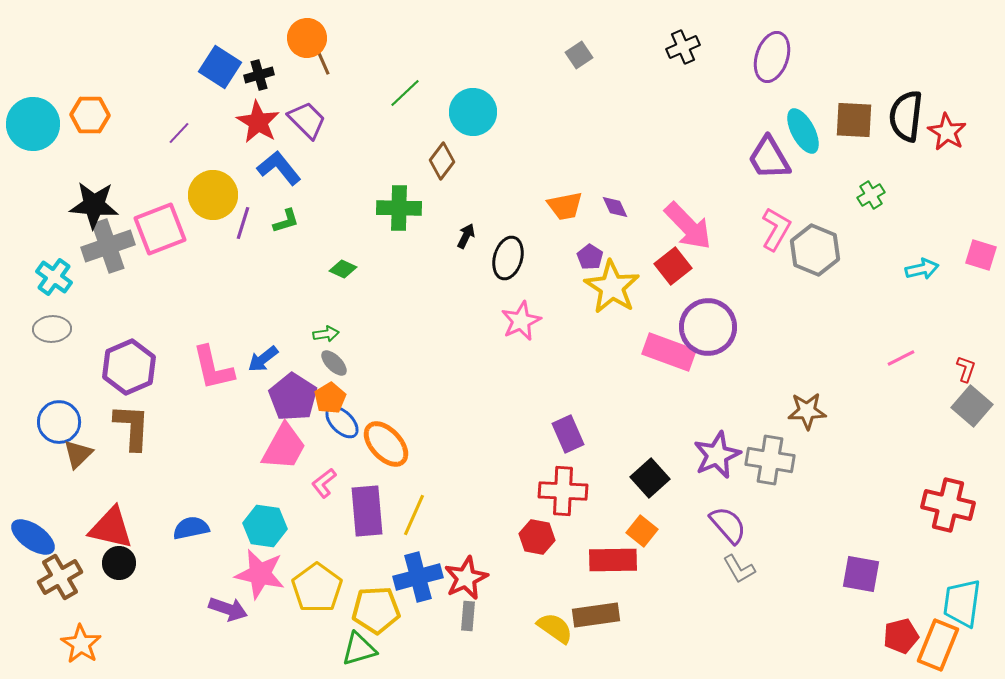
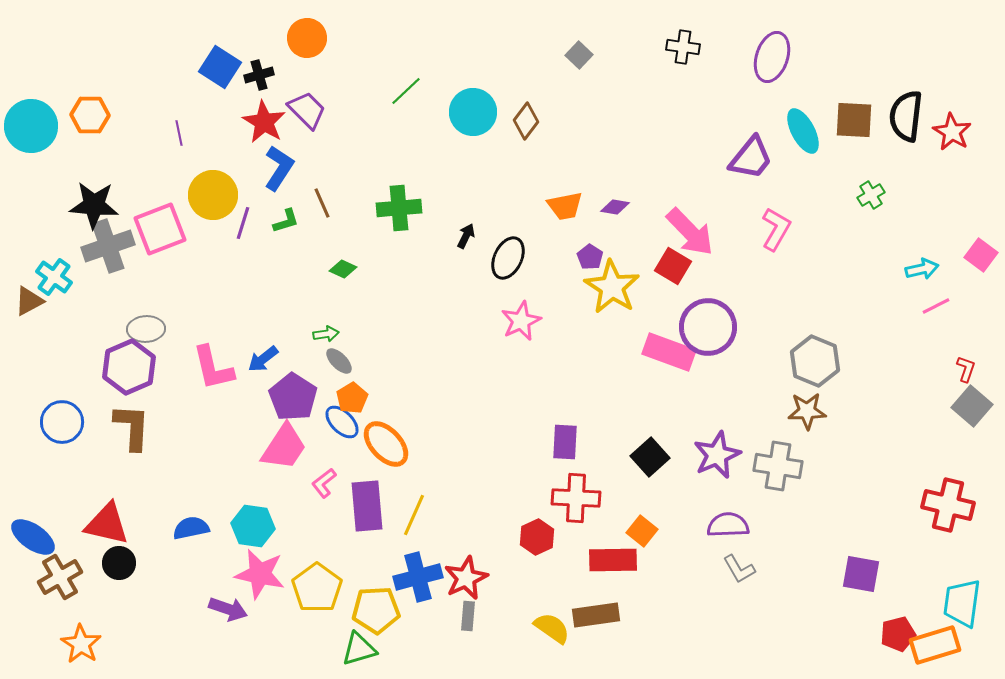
black cross at (683, 47): rotated 32 degrees clockwise
gray square at (579, 55): rotated 12 degrees counterclockwise
brown line at (322, 60): moved 143 px down
green line at (405, 93): moved 1 px right, 2 px up
purple trapezoid at (307, 120): moved 10 px up
red star at (258, 122): moved 6 px right
cyan circle at (33, 124): moved 2 px left, 2 px down
red star at (947, 132): moved 5 px right
purple line at (179, 133): rotated 55 degrees counterclockwise
purple trapezoid at (769, 158): moved 18 px left; rotated 111 degrees counterclockwise
brown diamond at (442, 161): moved 84 px right, 40 px up
blue L-shape at (279, 168): rotated 72 degrees clockwise
purple diamond at (615, 207): rotated 56 degrees counterclockwise
green cross at (399, 208): rotated 6 degrees counterclockwise
pink arrow at (688, 226): moved 2 px right, 6 px down
gray hexagon at (815, 250): moved 111 px down
pink square at (981, 255): rotated 20 degrees clockwise
black ellipse at (508, 258): rotated 9 degrees clockwise
red square at (673, 266): rotated 21 degrees counterclockwise
gray ellipse at (52, 329): moved 94 px right
pink line at (901, 358): moved 35 px right, 52 px up
gray ellipse at (334, 363): moved 5 px right, 2 px up
orange pentagon at (330, 398): moved 22 px right
blue circle at (59, 422): moved 3 px right
purple rectangle at (568, 434): moved 3 px left, 8 px down; rotated 27 degrees clockwise
pink trapezoid at (284, 447): rotated 4 degrees clockwise
brown triangle at (78, 454): moved 49 px left, 153 px up; rotated 16 degrees clockwise
gray cross at (770, 460): moved 8 px right, 6 px down
black square at (650, 478): moved 21 px up
red cross at (563, 491): moved 13 px right, 7 px down
purple rectangle at (367, 511): moved 5 px up
purple semicircle at (728, 525): rotated 51 degrees counterclockwise
cyan hexagon at (265, 526): moved 12 px left
red triangle at (111, 528): moved 4 px left, 4 px up
red hexagon at (537, 537): rotated 24 degrees clockwise
yellow semicircle at (555, 628): moved 3 px left
red pentagon at (901, 636): moved 3 px left, 2 px up
orange rectangle at (938, 645): moved 3 px left; rotated 51 degrees clockwise
